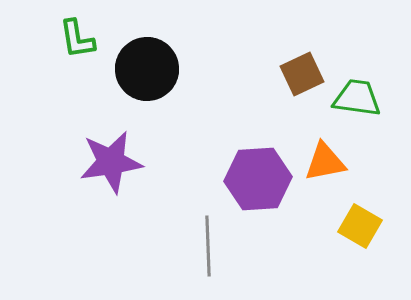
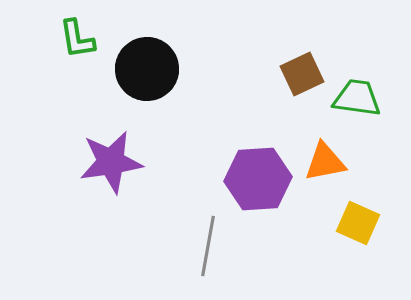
yellow square: moved 2 px left, 3 px up; rotated 6 degrees counterclockwise
gray line: rotated 12 degrees clockwise
